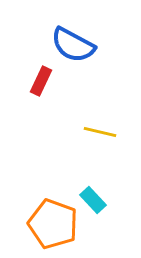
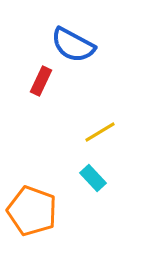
yellow line: rotated 44 degrees counterclockwise
cyan rectangle: moved 22 px up
orange pentagon: moved 21 px left, 13 px up
